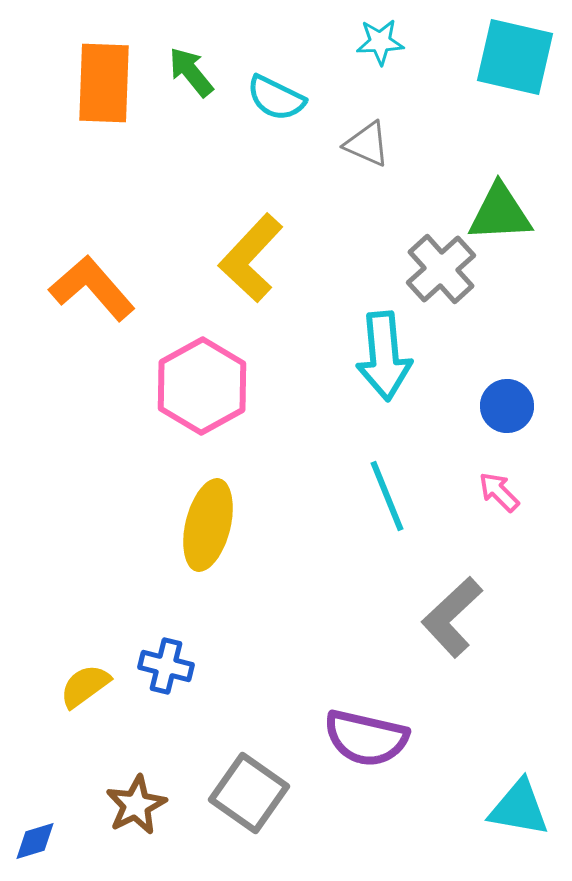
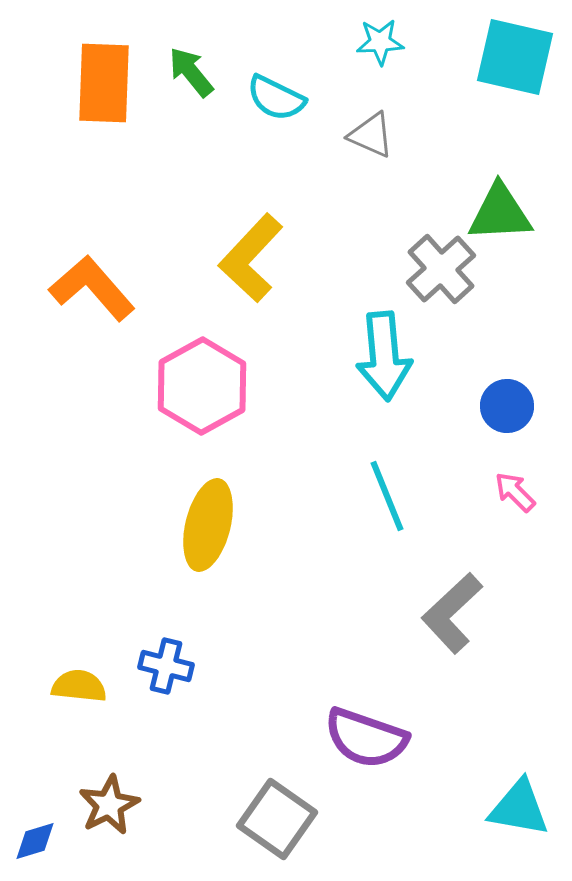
gray triangle: moved 4 px right, 9 px up
pink arrow: moved 16 px right
gray L-shape: moved 4 px up
yellow semicircle: moved 6 px left; rotated 42 degrees clockwise
purple semicircle: rotated 6 degrees clockwise
gray square: moved 28 px right, 26 px down
brown star: moved 27 px left
